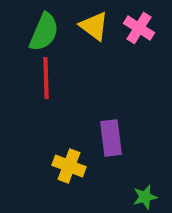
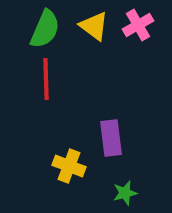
pink cross: moved 1 px left, 3 px up; rotated 28 degrees clockwise
green semicircle: moved 1 px right, 3 px up
red line: moved 1 px down
green star: moved 20 px left, 4 px up
